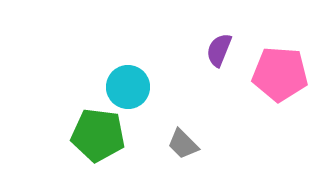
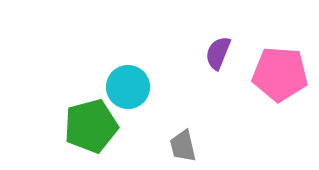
purple semicircle: moved 1 px left, 3 px down
green pentagon: moved 7 px left, 9 px up; rotated 22 degrees counterclockwise
gray trapezoid: moved 2 px down; rotated 32 degrees clockwise
